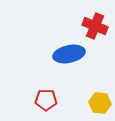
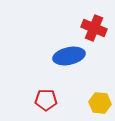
red cross: moved 1 px left, 2 px down
blue ellipse: moved 2 px down
